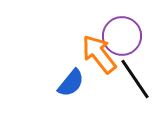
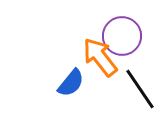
orange arrow: moved 1 px right, 3 px down
black line: moved 5 px right, 10 px down
